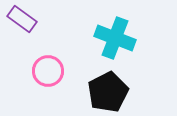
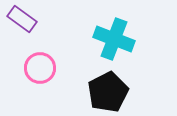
cyan cross: moved 1 px left, 1 px down
pink circle: moved 8 px left, 3 px up
